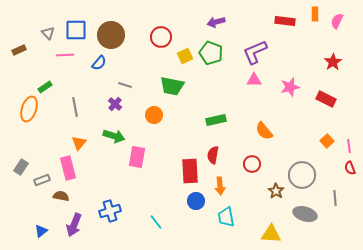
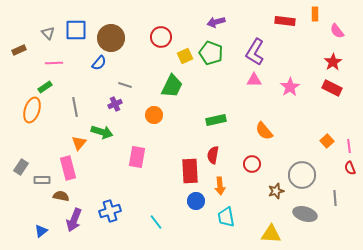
pink semicircle at (337, 21): moved 10 px down; rotated 63 degrees counterclockwise
brown circle at (111, 35): moved 3 px down
purple L-shape at (255, 52): rotated 36 degrees counterclockwise
pink line at (65, 55): moved 11 px left, 8 px down
green trapezoid at (172, 86): rotated 75 degrees counterclockwise
pink star at (290, 87): rotated 18 degrees counterclockwise
red rectangle at (326, 99): moved 6 px right, 11 px up
purple cross at (115, 104): rotated 24 degrees clockwise
orange ellipse at (29, 109): moved 3 px right, 1 px down
green arrow at (114, 136): moved 12 px left, 4 px up
gray rectangle at (42, 180): rotated 21 degrees clockwise
brown star at (276, 191): rotated 21 degrees clockwise
purple arrow at (74, 225): moved 5 px up
